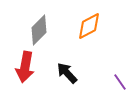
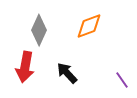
orange diamond: rotated 8 degrees clockwise
gray diamond: rotated 20 degrees counterclockwise
purple line: moved 2 px right, 2 px up
